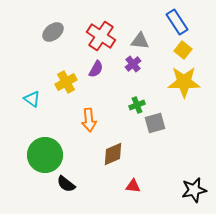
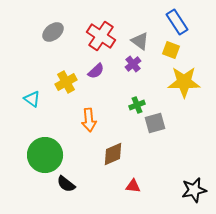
gray triangle: rotated 30 degrees clockwise
yellow square: moved 12 px left; rotated 18 degrees counterclockwise
purple semicircle: moved 2 px down; rotated 18 degrees clockwise
